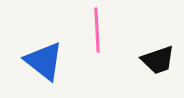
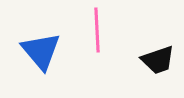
blue triangle: moved 3 px left, 10 px up; rotated 12 degrees clockwise
